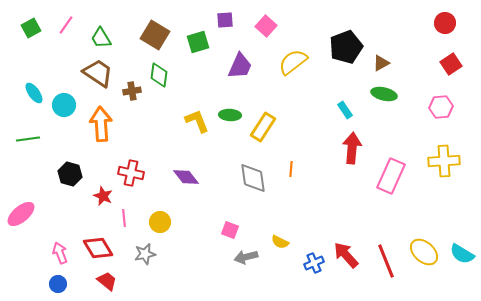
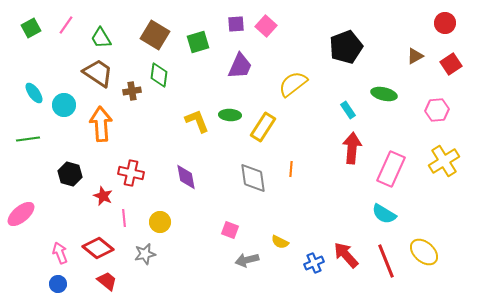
purple square at (225, 20): moved 11 px right, 4 px down
yellow semicircle at (293, 62): moved 22 px down
brown triangle at (381, 63): moved 34 px right, 7 px up
pink hexagon at (441, 107): moved 4 px left, 3 px down
cyan rectangle at (345, 110): moved 3 px right
yellow cross at (444, 161): rotated 28 degrees counterclockwise
pink rectangle at (391, 176): moved 7 px up
purple diamond at (186, 177): rotated 28 degrees clockwise
red diamond at (98, 248): rotated 20 degrees counterclockwise
cyan semicircle at (462, 254): moved 78 px left, 40 px up
gray arrow at (246, 257): moved 1 px right, 3 px down
